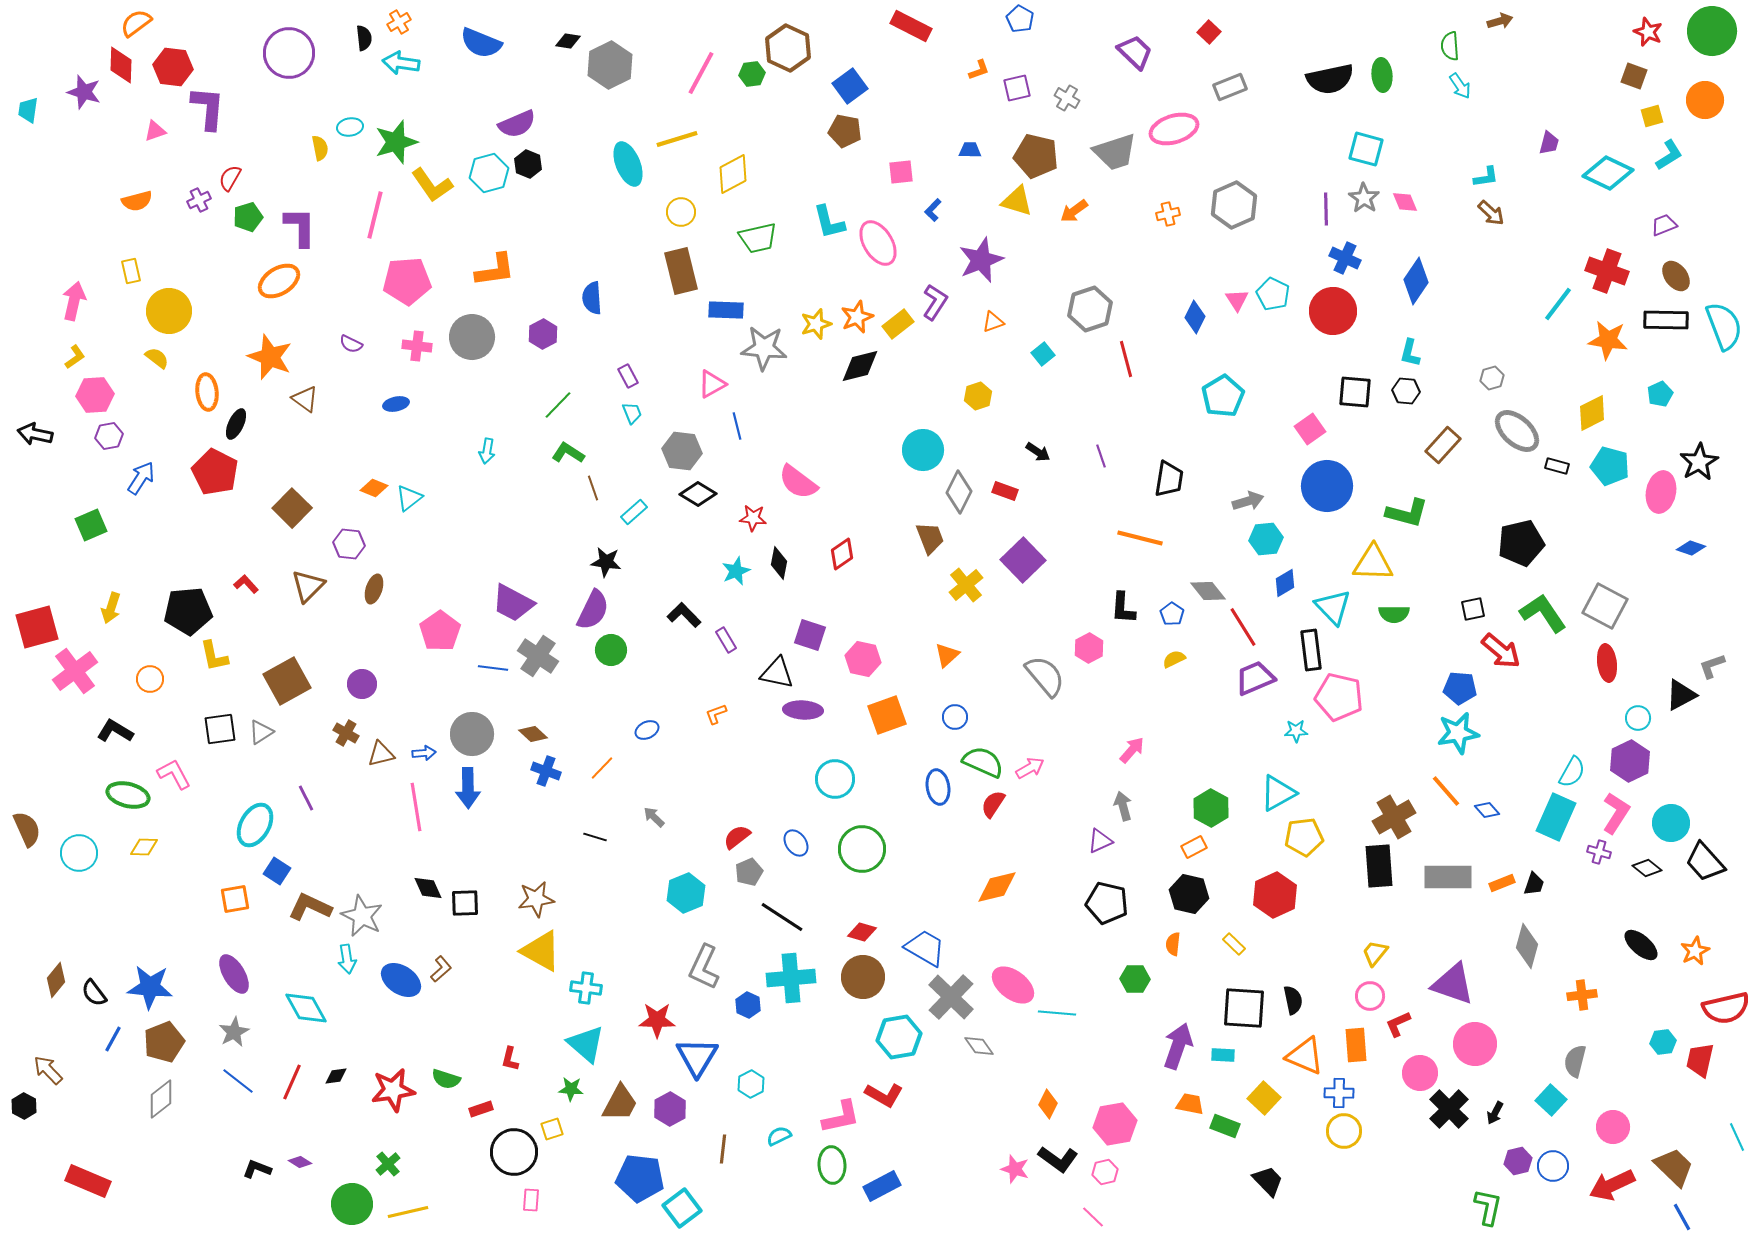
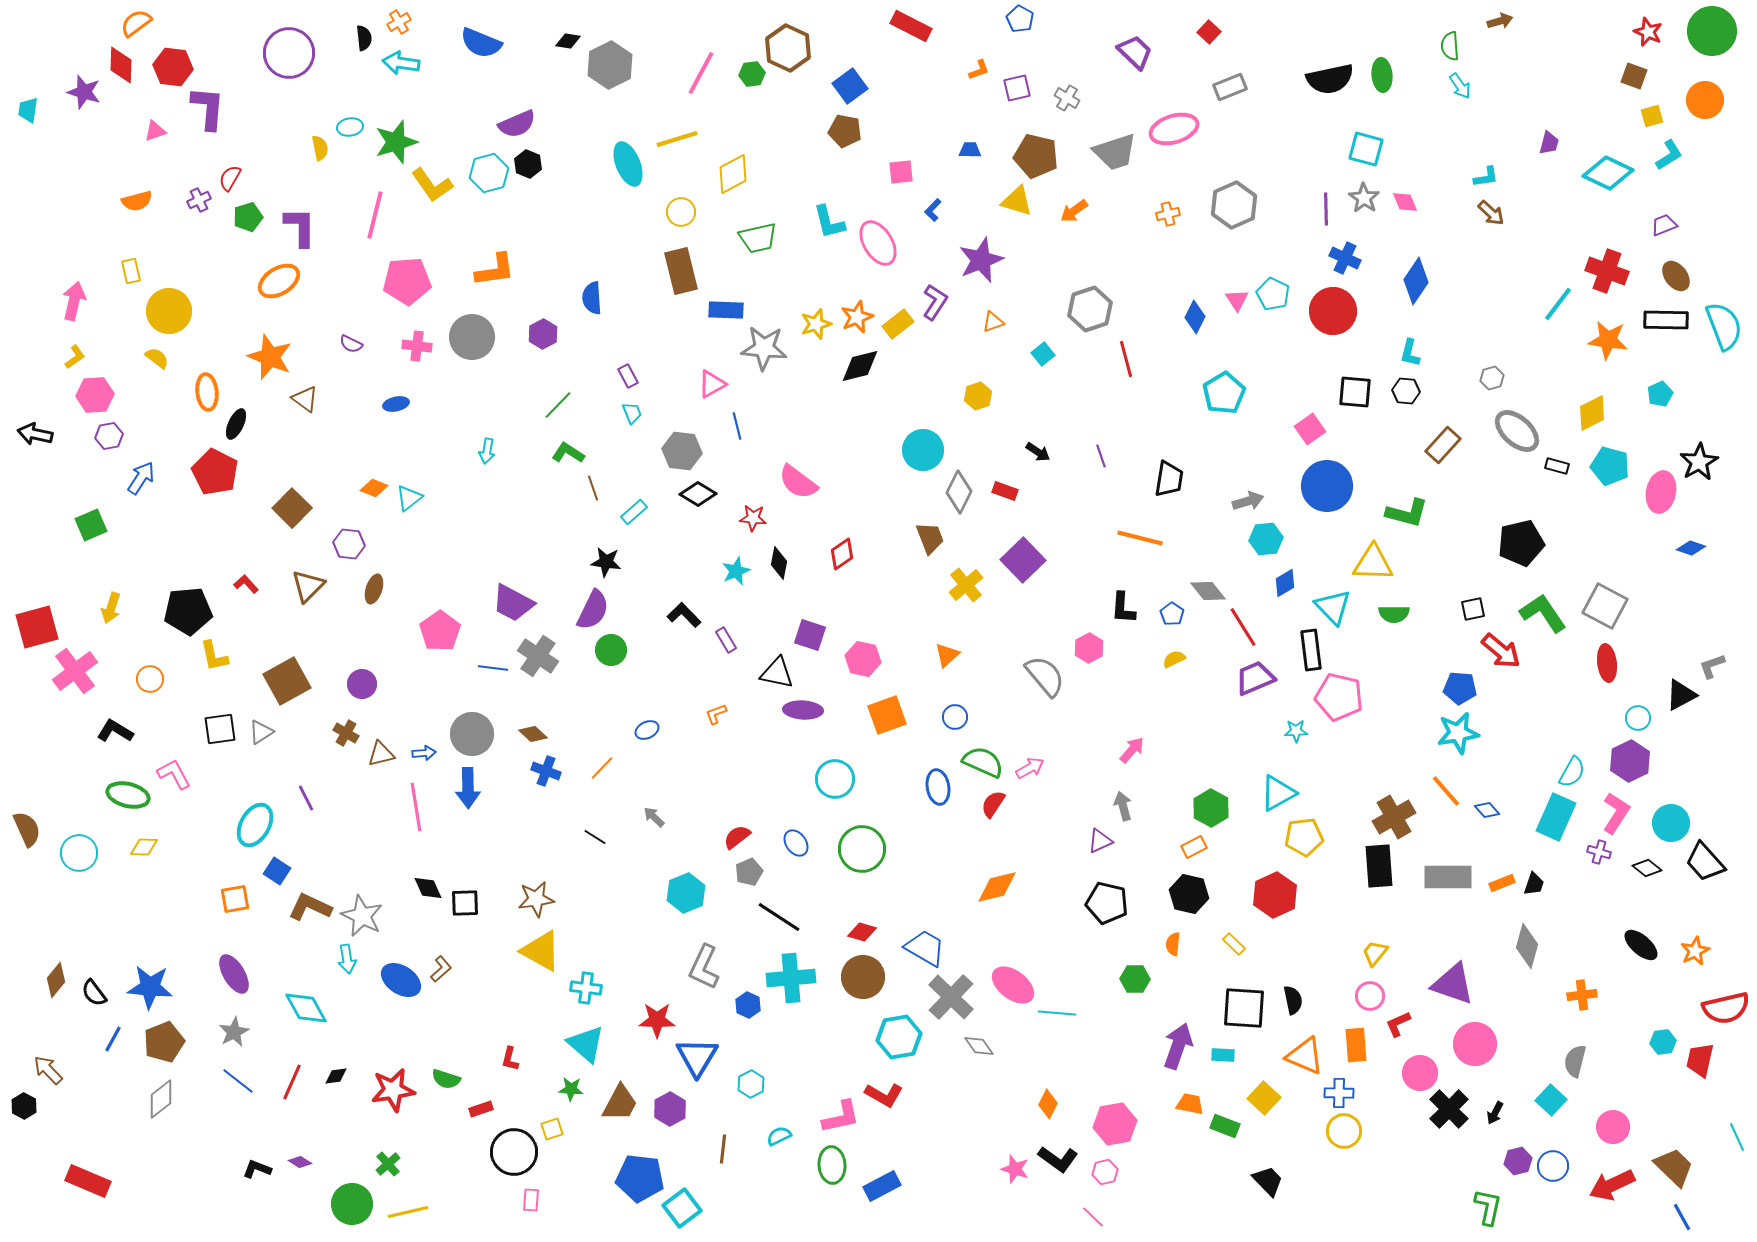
cyan pentagon at (1223, 396): moved 1 px right, 3 px up
black line at (595, 837): rotated 15 degrees clockwise
black line at (782, 917): moved 3 px left
